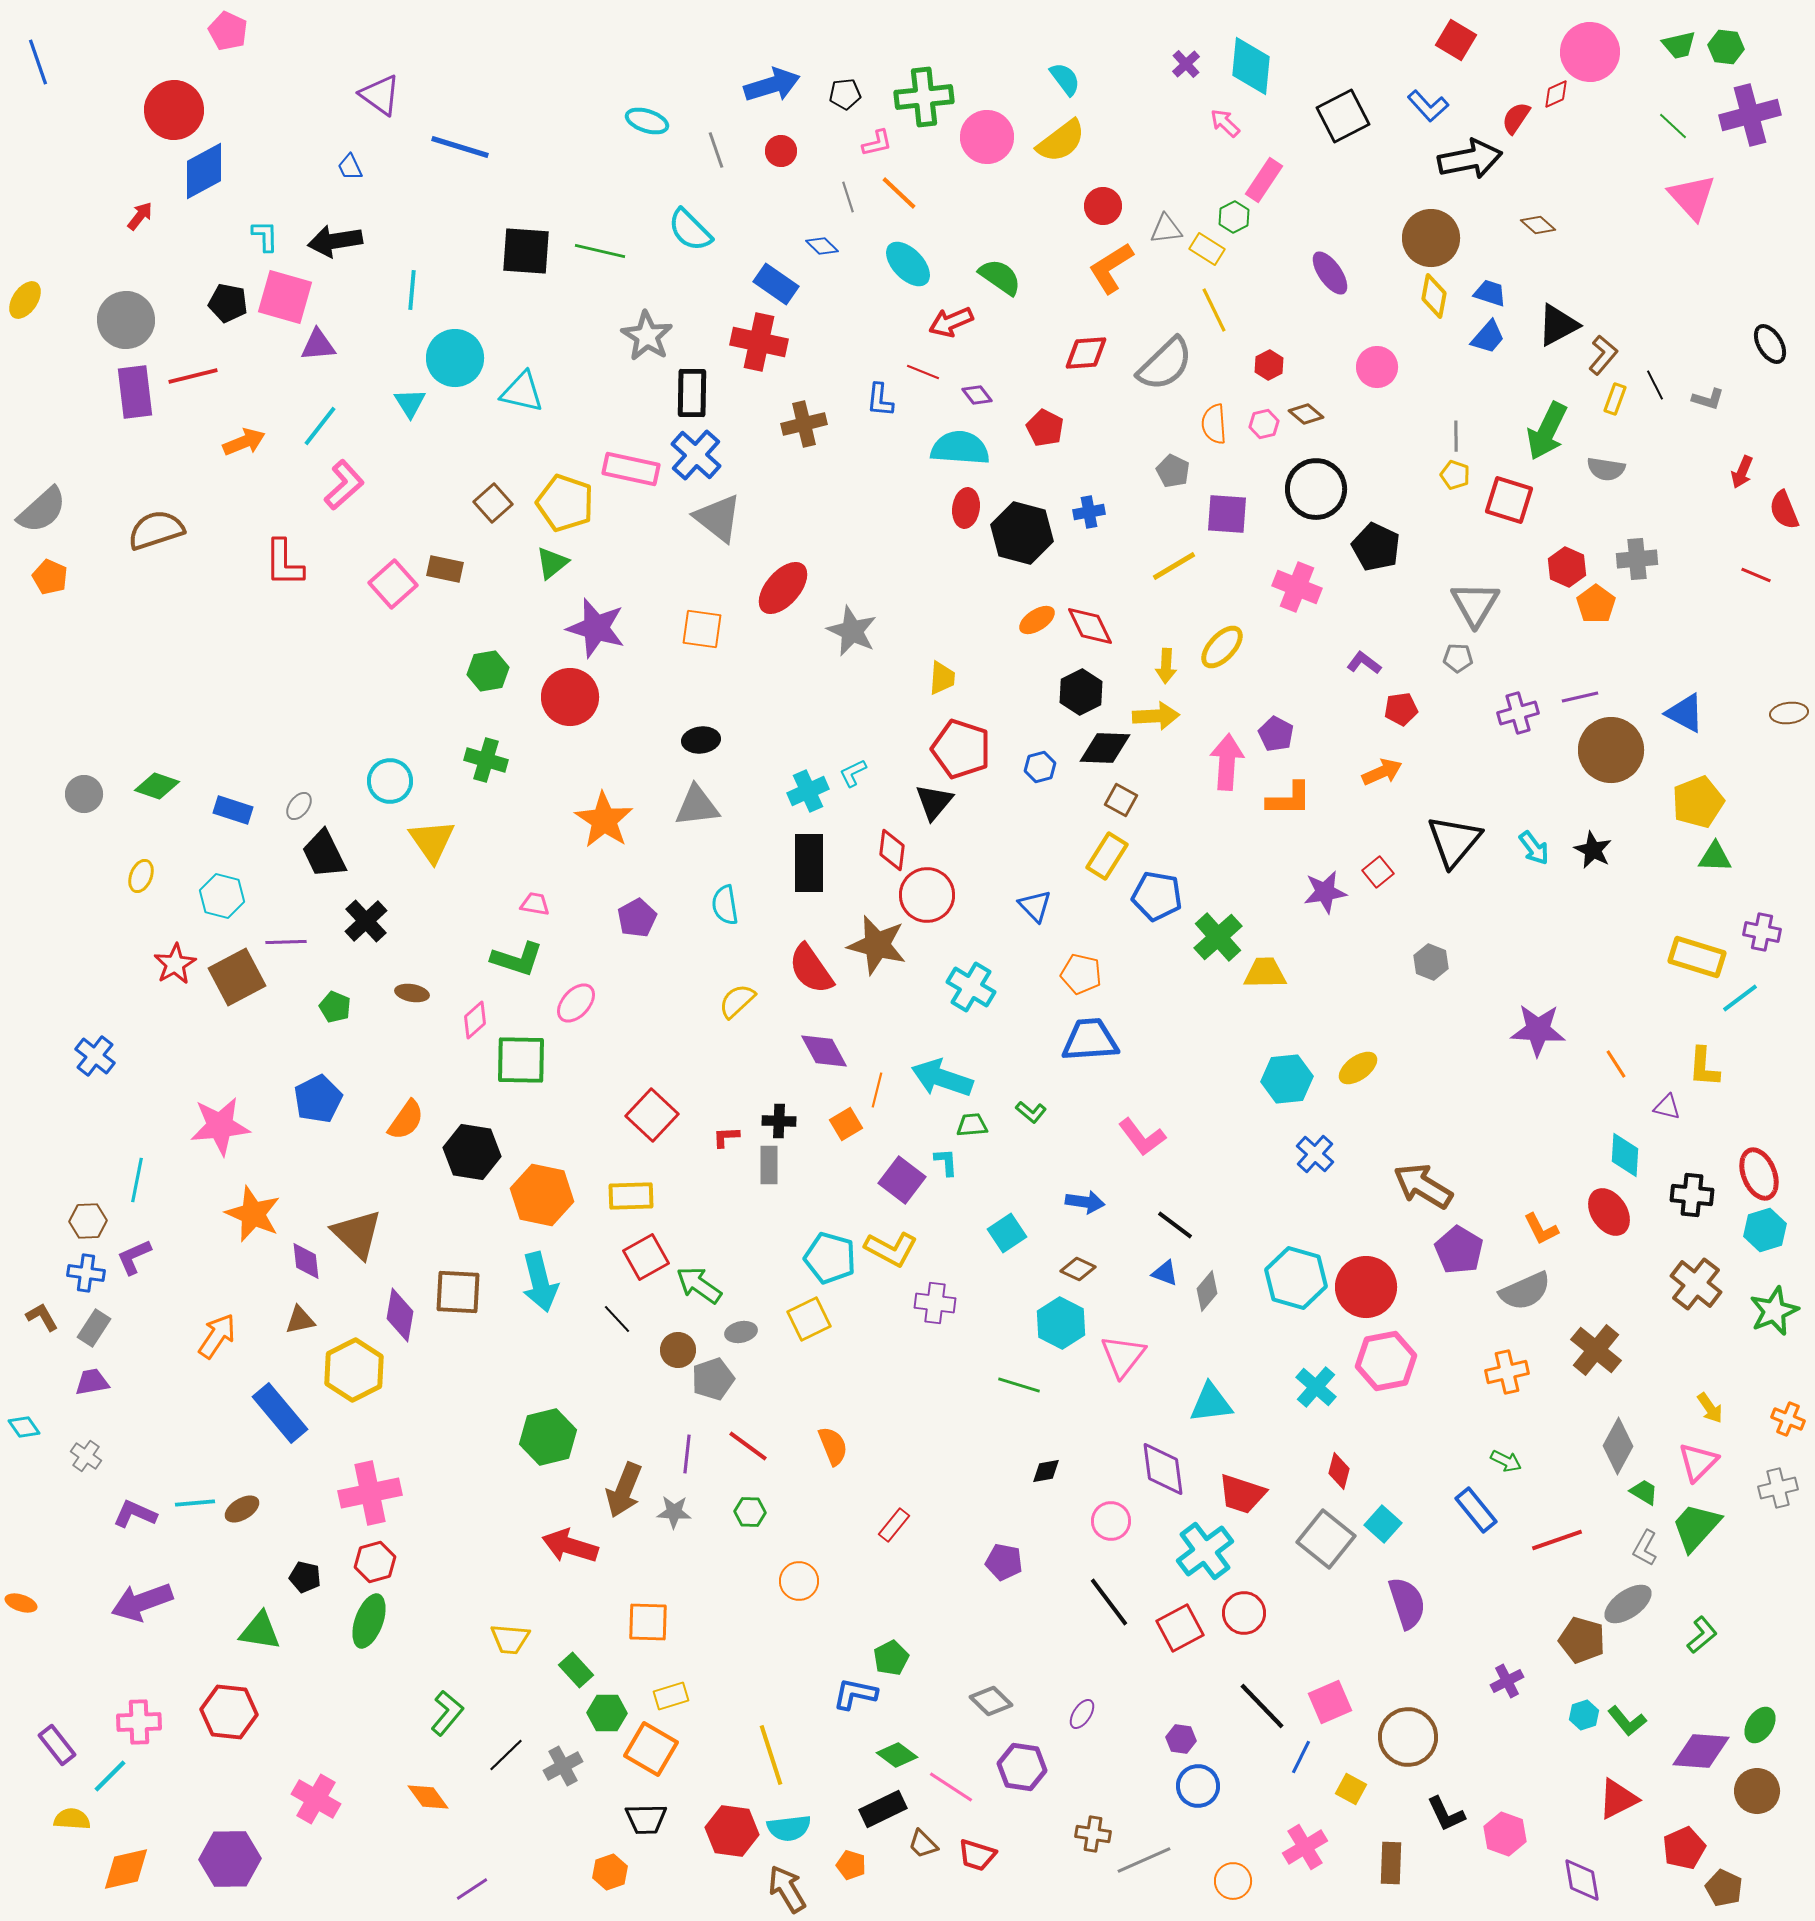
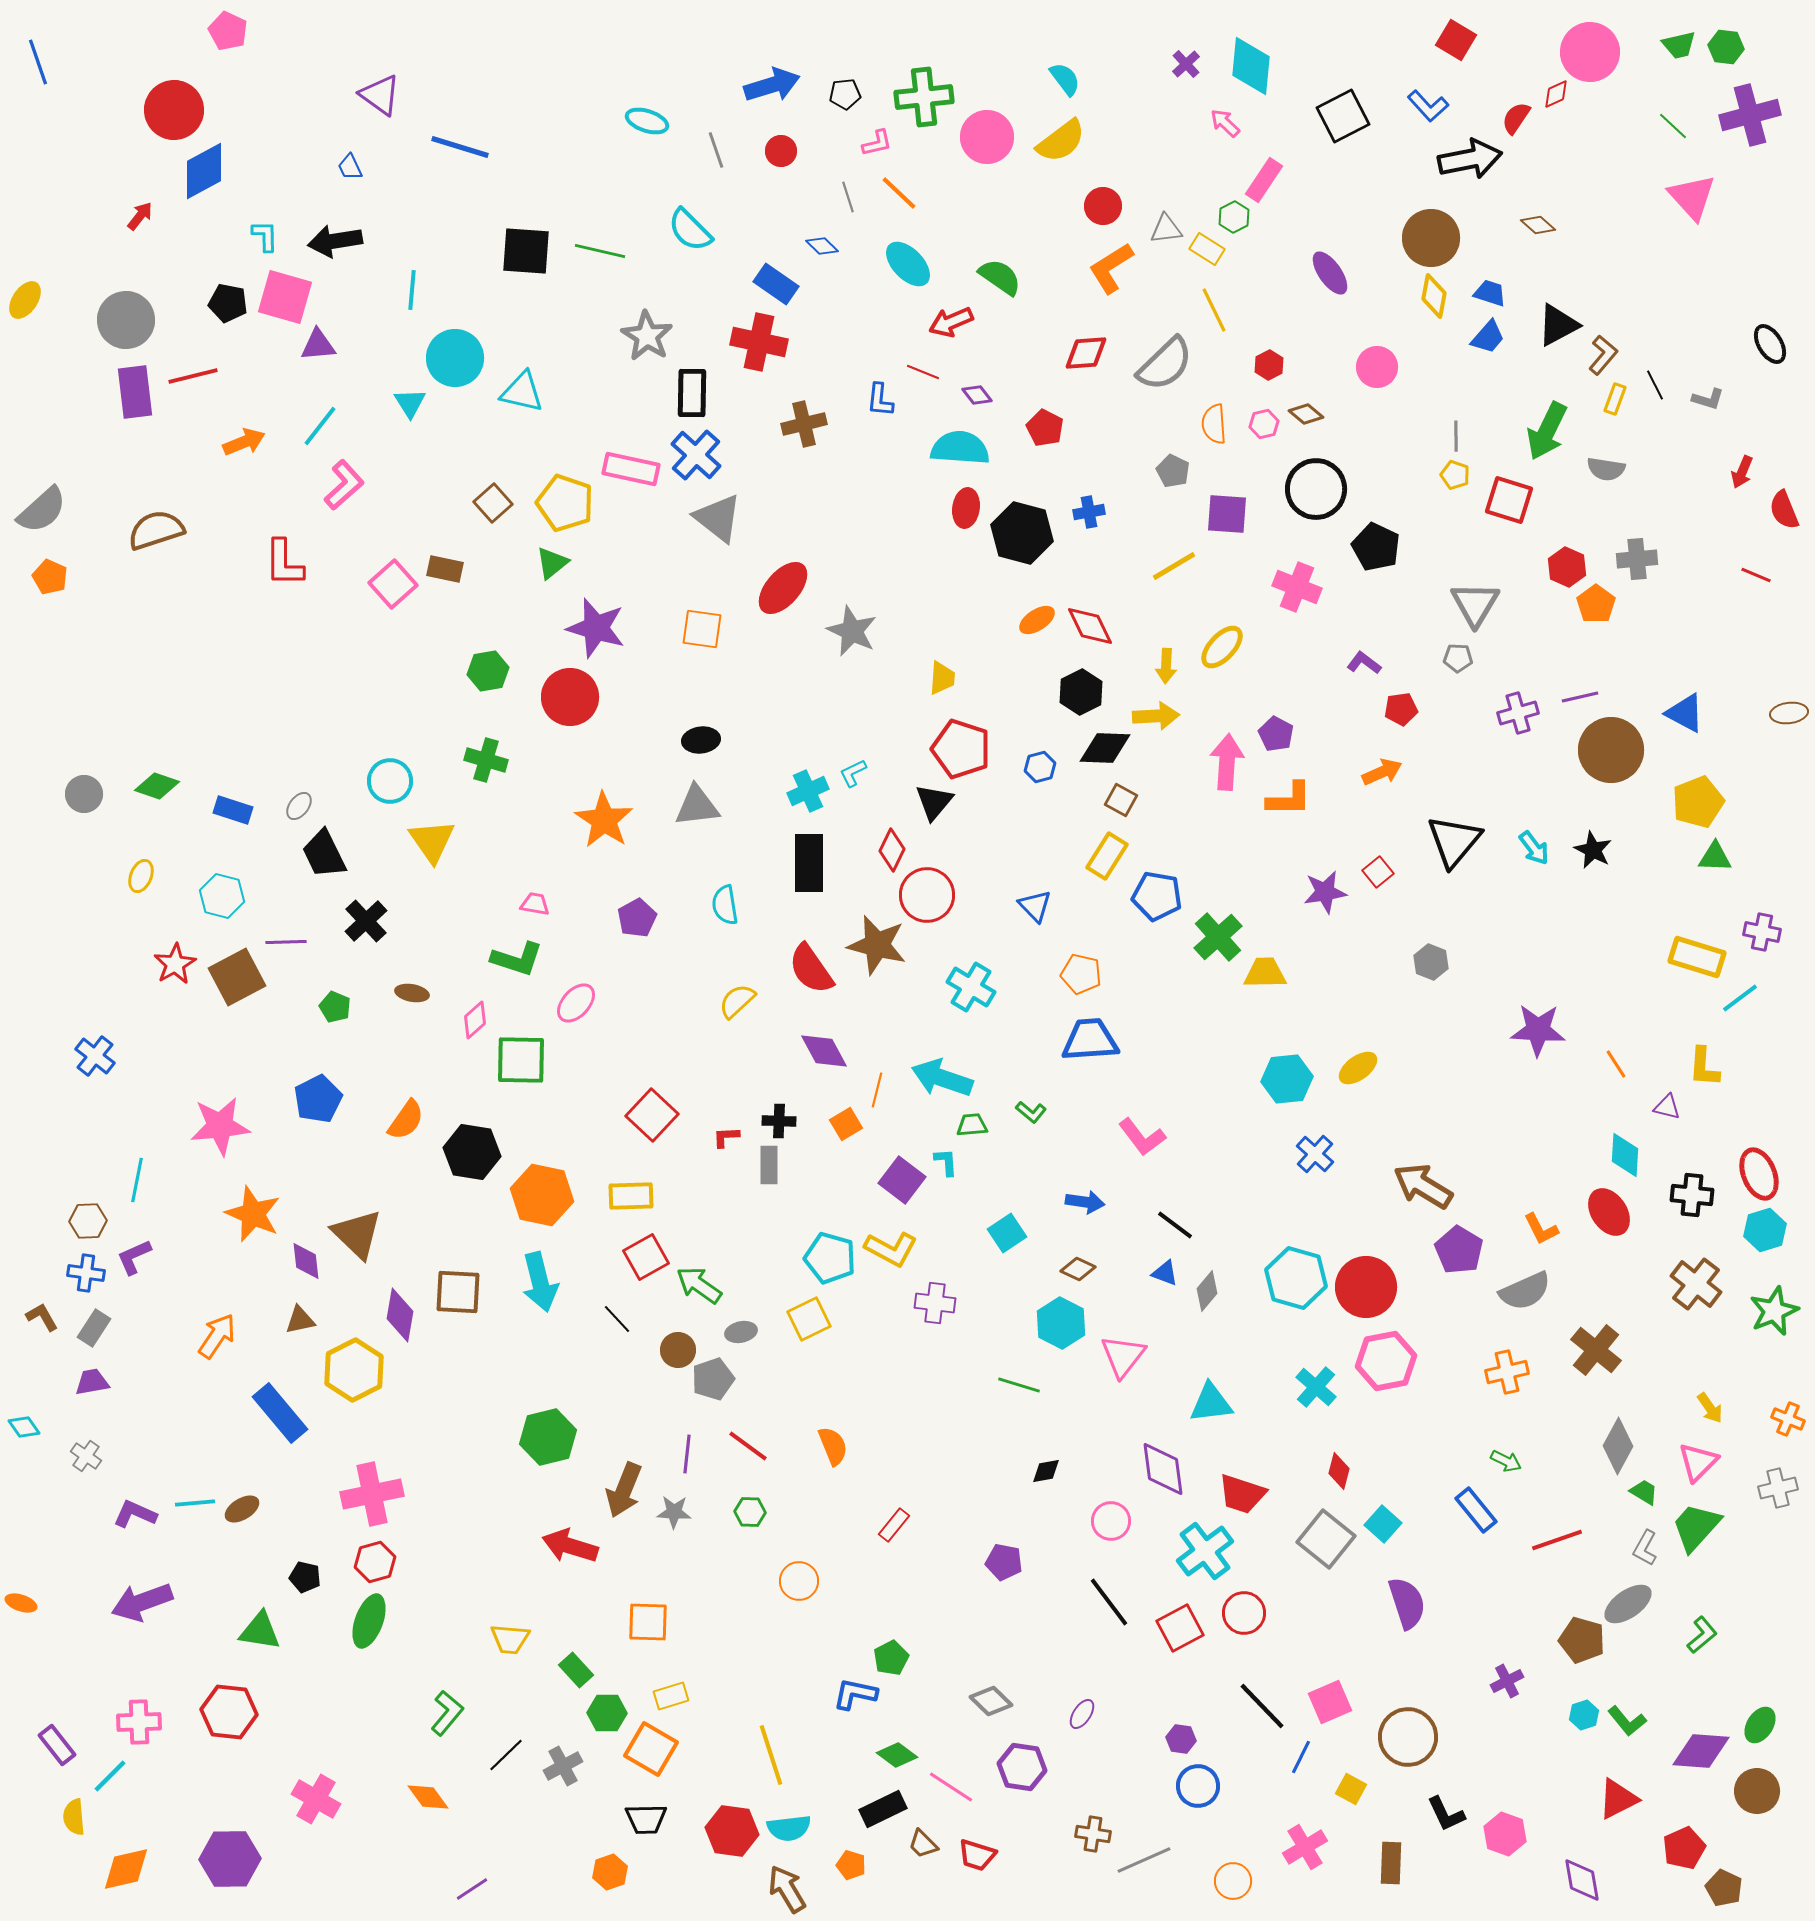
red diamond at (892, 850): rotated 18 degrees clockwise
pink cross at (370, 1493): moved 2 px right, 1 px down
yellow semicircle at (72, 1819): moved 2 px right, 2 px up; rotated 99 degrees counterclockwise
